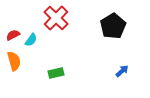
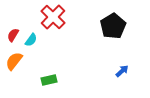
red cross: moved 3 px left, 1 px up
red semicircle: rotated 32 degrees counterclockwise
orange semicircle: rotated 126 degrees counterclockwise
green rectangle: moved 7 px left, 7 px down
